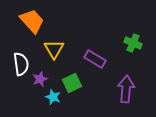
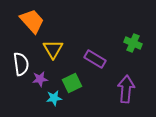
yellow triangle: moved 1 px left
purple star: rotated 14 degrees clockwise
cyan star: moved 1 px right, 1 px down; rotated 28 degrees counterclockwise
